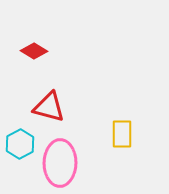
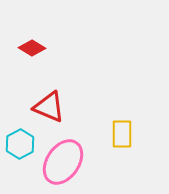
red diamond: moved 2 px left, 3 px up
red triangle: rotated 8 degrees clockwise
pink ellipse: moved 3 px right, 1 px up; rotated 33 degrees clockwise
